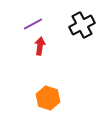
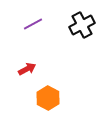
red arrow: moved 13 px left, 23 px down; rotated 54 degrees clockwise
orange hexagon: rotated 10 degrees clockwise
